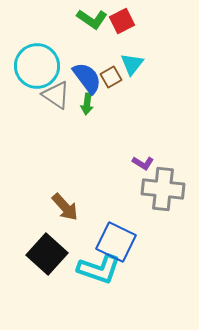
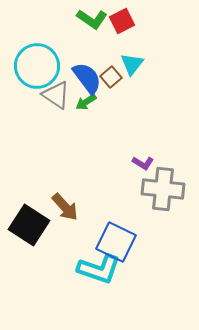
brown square: rotated 10 degrees counterclockwise
green arrow: moved 1 px left, 2 px up; rotated 50 degrees clockwise
black square: moved 18 px left, 29 px up; rotated 9 degrees counterclockwise
